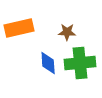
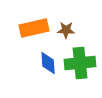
orange rectangle: moved 15 px right
brown star: moved 1 px left, 2 px up
